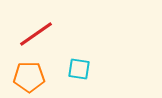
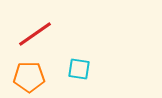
red line: moved 1 px left
